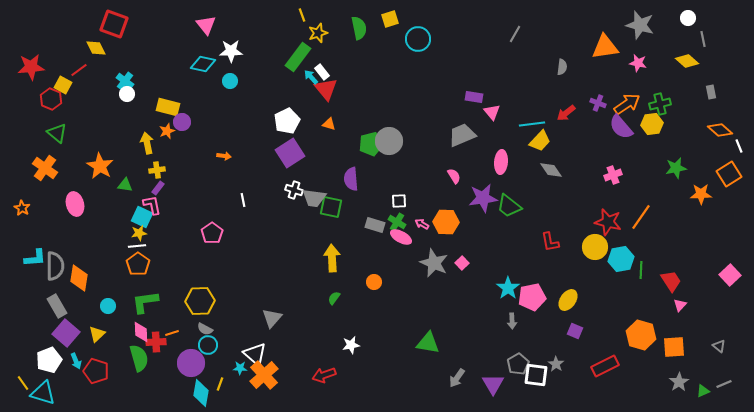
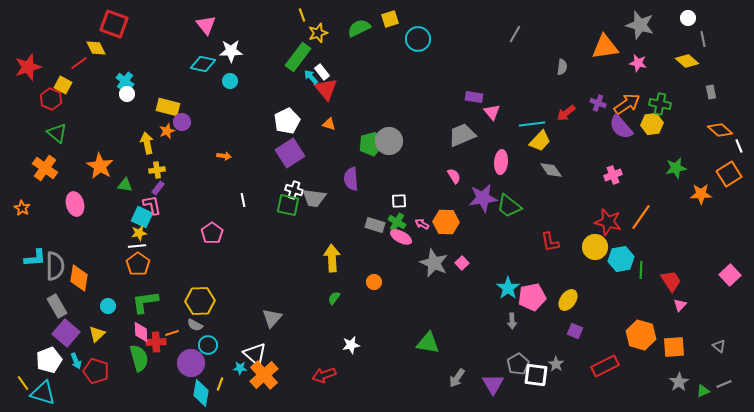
green semicircle at (359, 28): rotated 105 degrees counterclockwise
red star at (31, 67): moved 3 px left; rotated 12 degrees counterclockwise
red line at (79, 70): moved 7 px up
green cross at (660, 104): rotated 25 degrees clockwise
green square at (331, 207): moved 43 px left, 2 px up
gray semicircle at (205, 329): moved 10 px left, 4 px up
